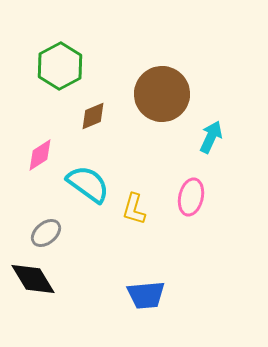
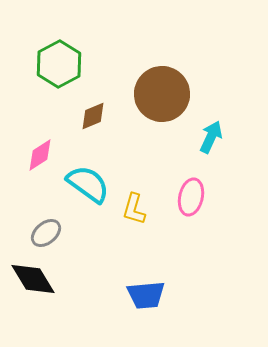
green hexagon: moved 1 px left, 2 px up
